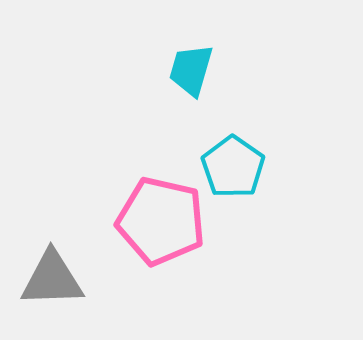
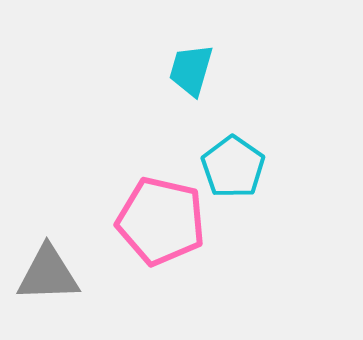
gray triangle: moved 4 px left, 5 px up
